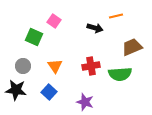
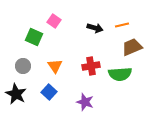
orange line: moved 6 px right, 9 px down
black star: moved 4 px down; rotated 20 degrees clockwise
